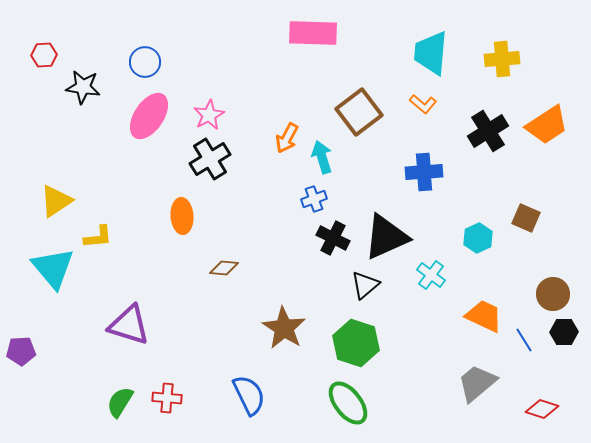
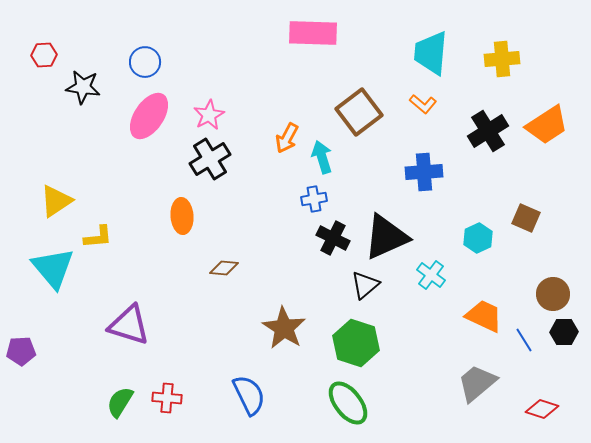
blue cross at (314, 199): rotated 10 degrees clockwise
